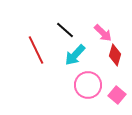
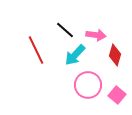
pink arrow: moved 7 px left, 2 px down; rotated 36 degrees counterclockwise
